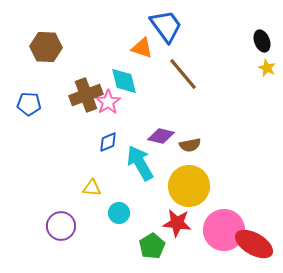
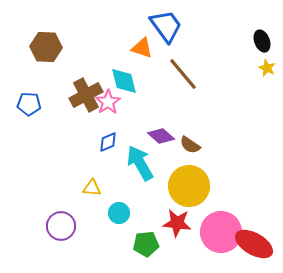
brown cross: rotated 8 degrees counterclockwise
purple diamond: rotated 28 degrees clockwise
brown semicircle: rotated 45 degrees clockwise
pink circle: moved 3 px left, 2 px down
green pentagon: moved 6 px left, 2 px up; rotated 25 degrees clockwise
